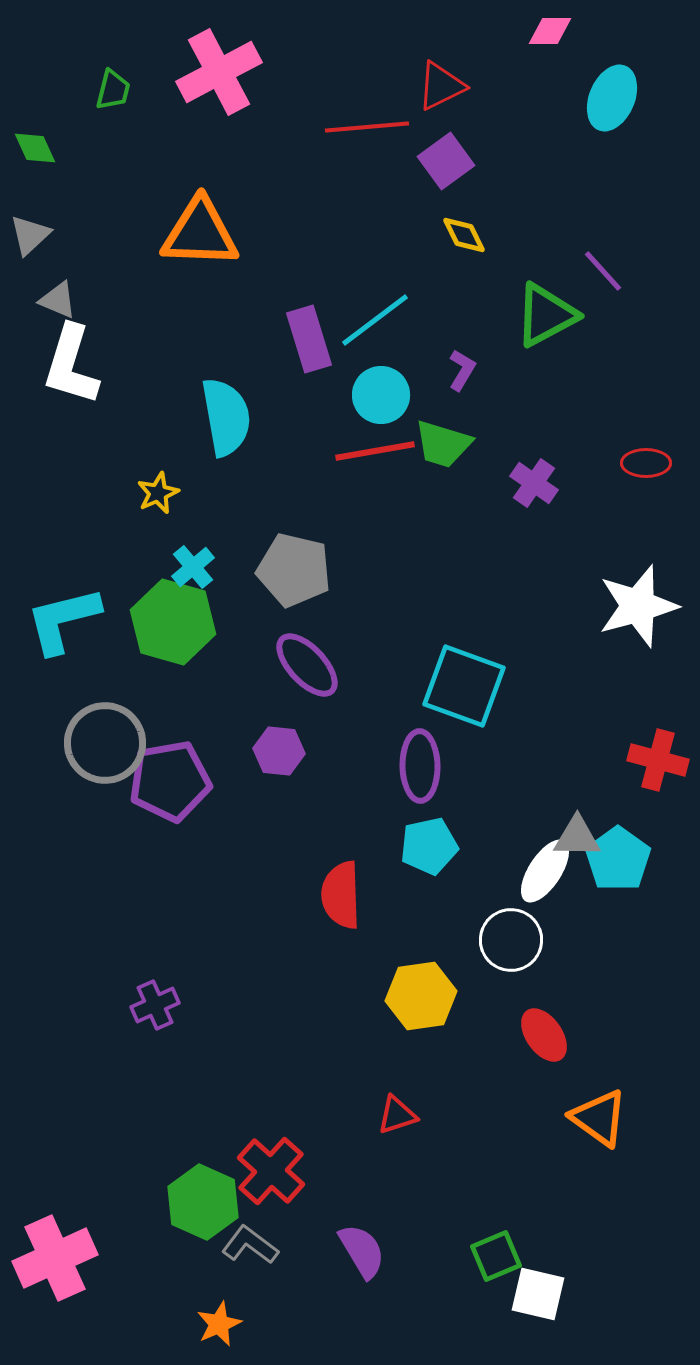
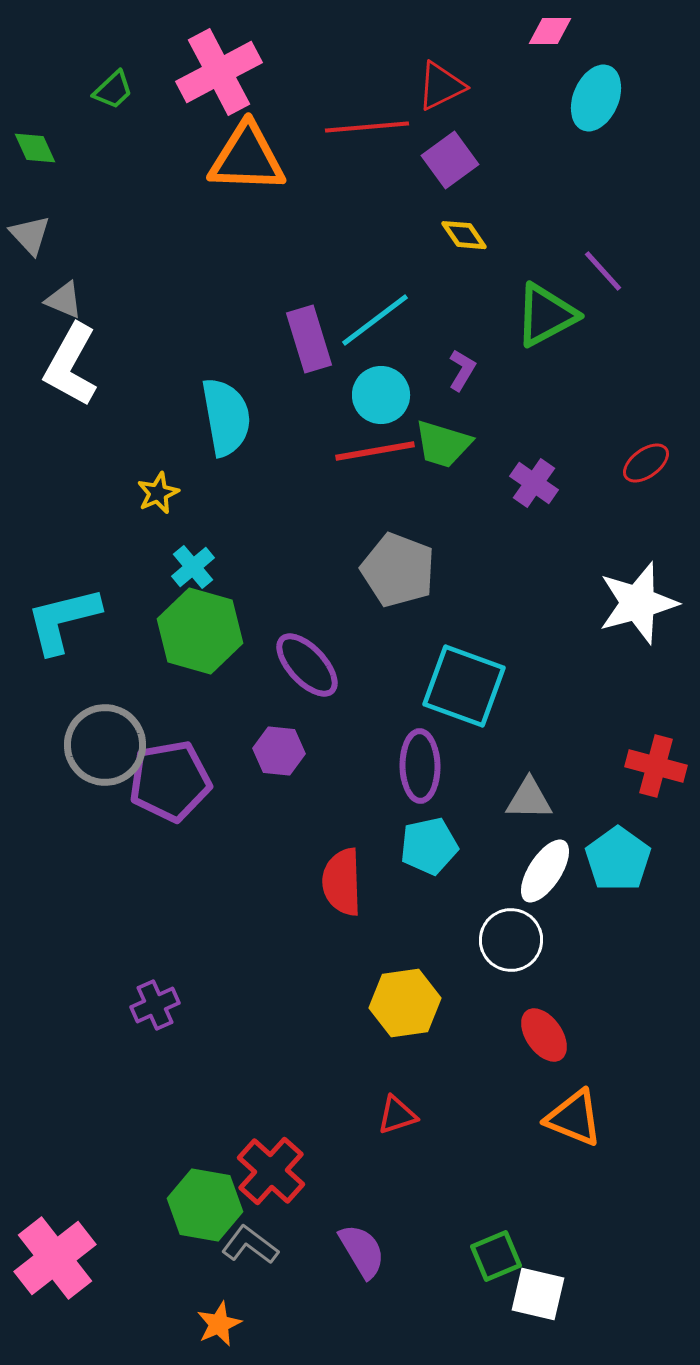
green trapezoid at (113, 90): rotated 33 degrees clockwise
cyan ellipse at (612, 98): moved 16 px left
purple square at (446, 161): moved 4 px right, 1 px up
orange triangle at (200, 233): moved 47 px right, 75 px up
gray triangle at (30, 235): rotated 30 degrees counterclockwise
yellow diamond at (464, 235): rotated 9 degrees counterclockwise
gray triangle at (58, 300): moved 6 px right
white L-shape at (71, 365): rotated 12 degrees clockwise
red ellipse at (646, 463): rotated 36 degrees counterclockwise
gray pentagon at (294, 570): moved 104 px right; rotated 8 degrees clockwise
white star at (638, 606): moved 3 px up
green hexagon at (173, 622): moved 27 px right, 9 px down
gray circle at (105, 743): moved 2 px down
red cross at (658, 760): moved 2 px left, 6 px down
gray triangle at (577, 837): moved 48 px left, 38 px up
red semicircle at (341, 895): moved 1 px right, 13 px up
yellow hexagon at (421, 996): moved 16 px left, 7 px down
orange triangle at (599, 1118): moved 25 px left; rotated 14 degrees counterclockwise
green hexagon at (203, 1202): moved 2 px right, 3 px down; rotated 14 degrees counterclockwise
pink cross at (55, 1258): rotated 14 degrees counterclockwise
